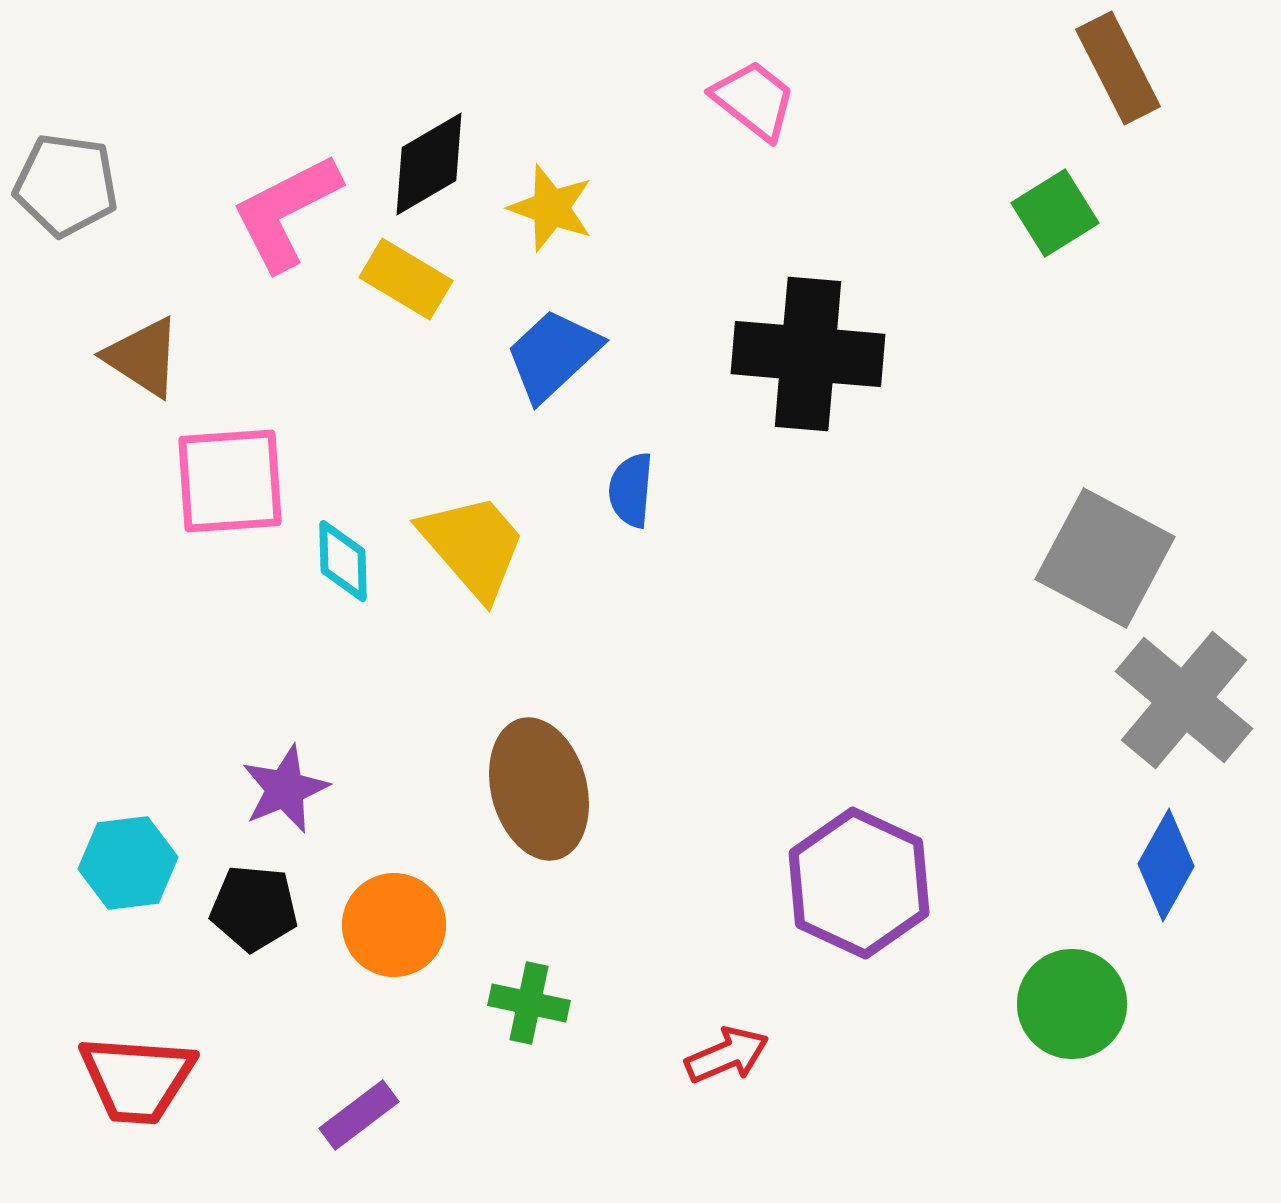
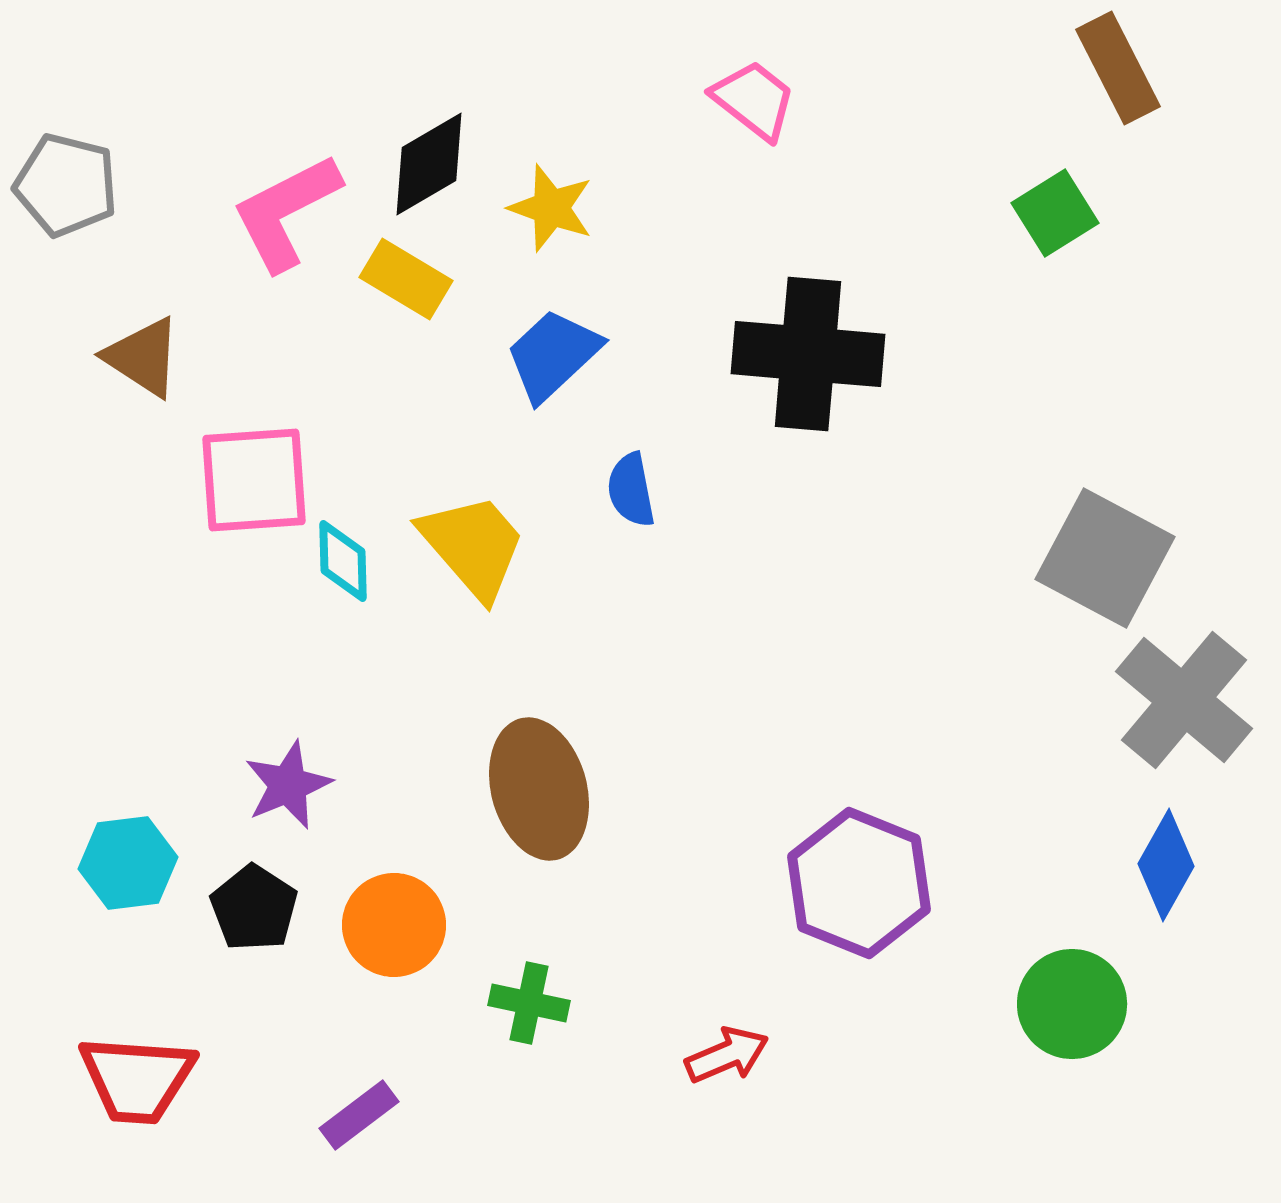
gray pentagon: rotated 6 degrees clockwise
pink square: moved 24 px right, 1 px up
blue semicircle: rotated 16 degrees counterclockwise
purple star: moved 3 px right, 4 px up
purple hexagon: rotated 3 degrees counterclockwise
black pentagon: rotated 28 degrees clockwise
